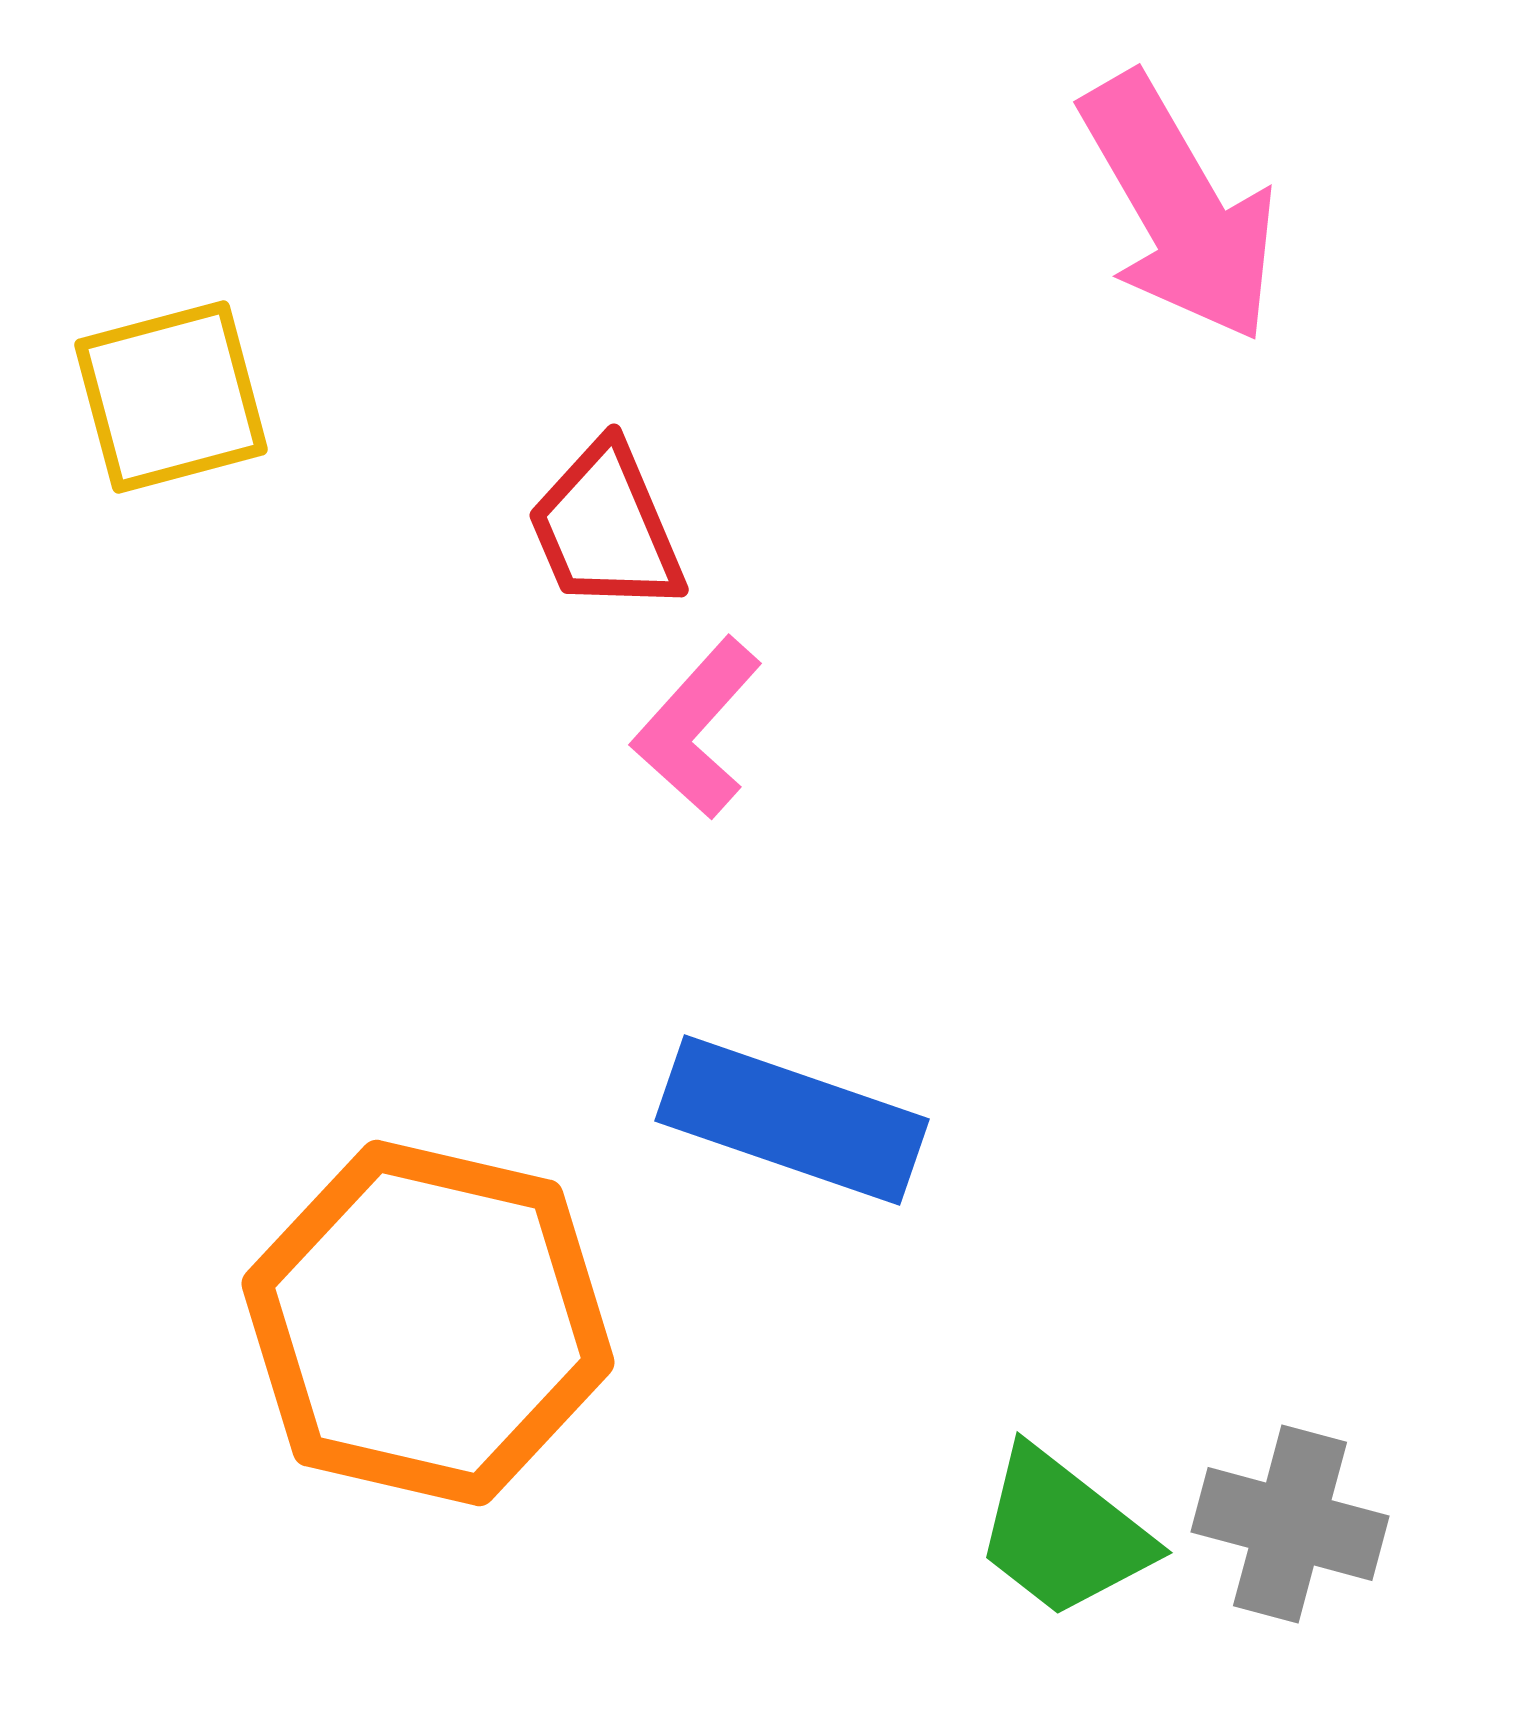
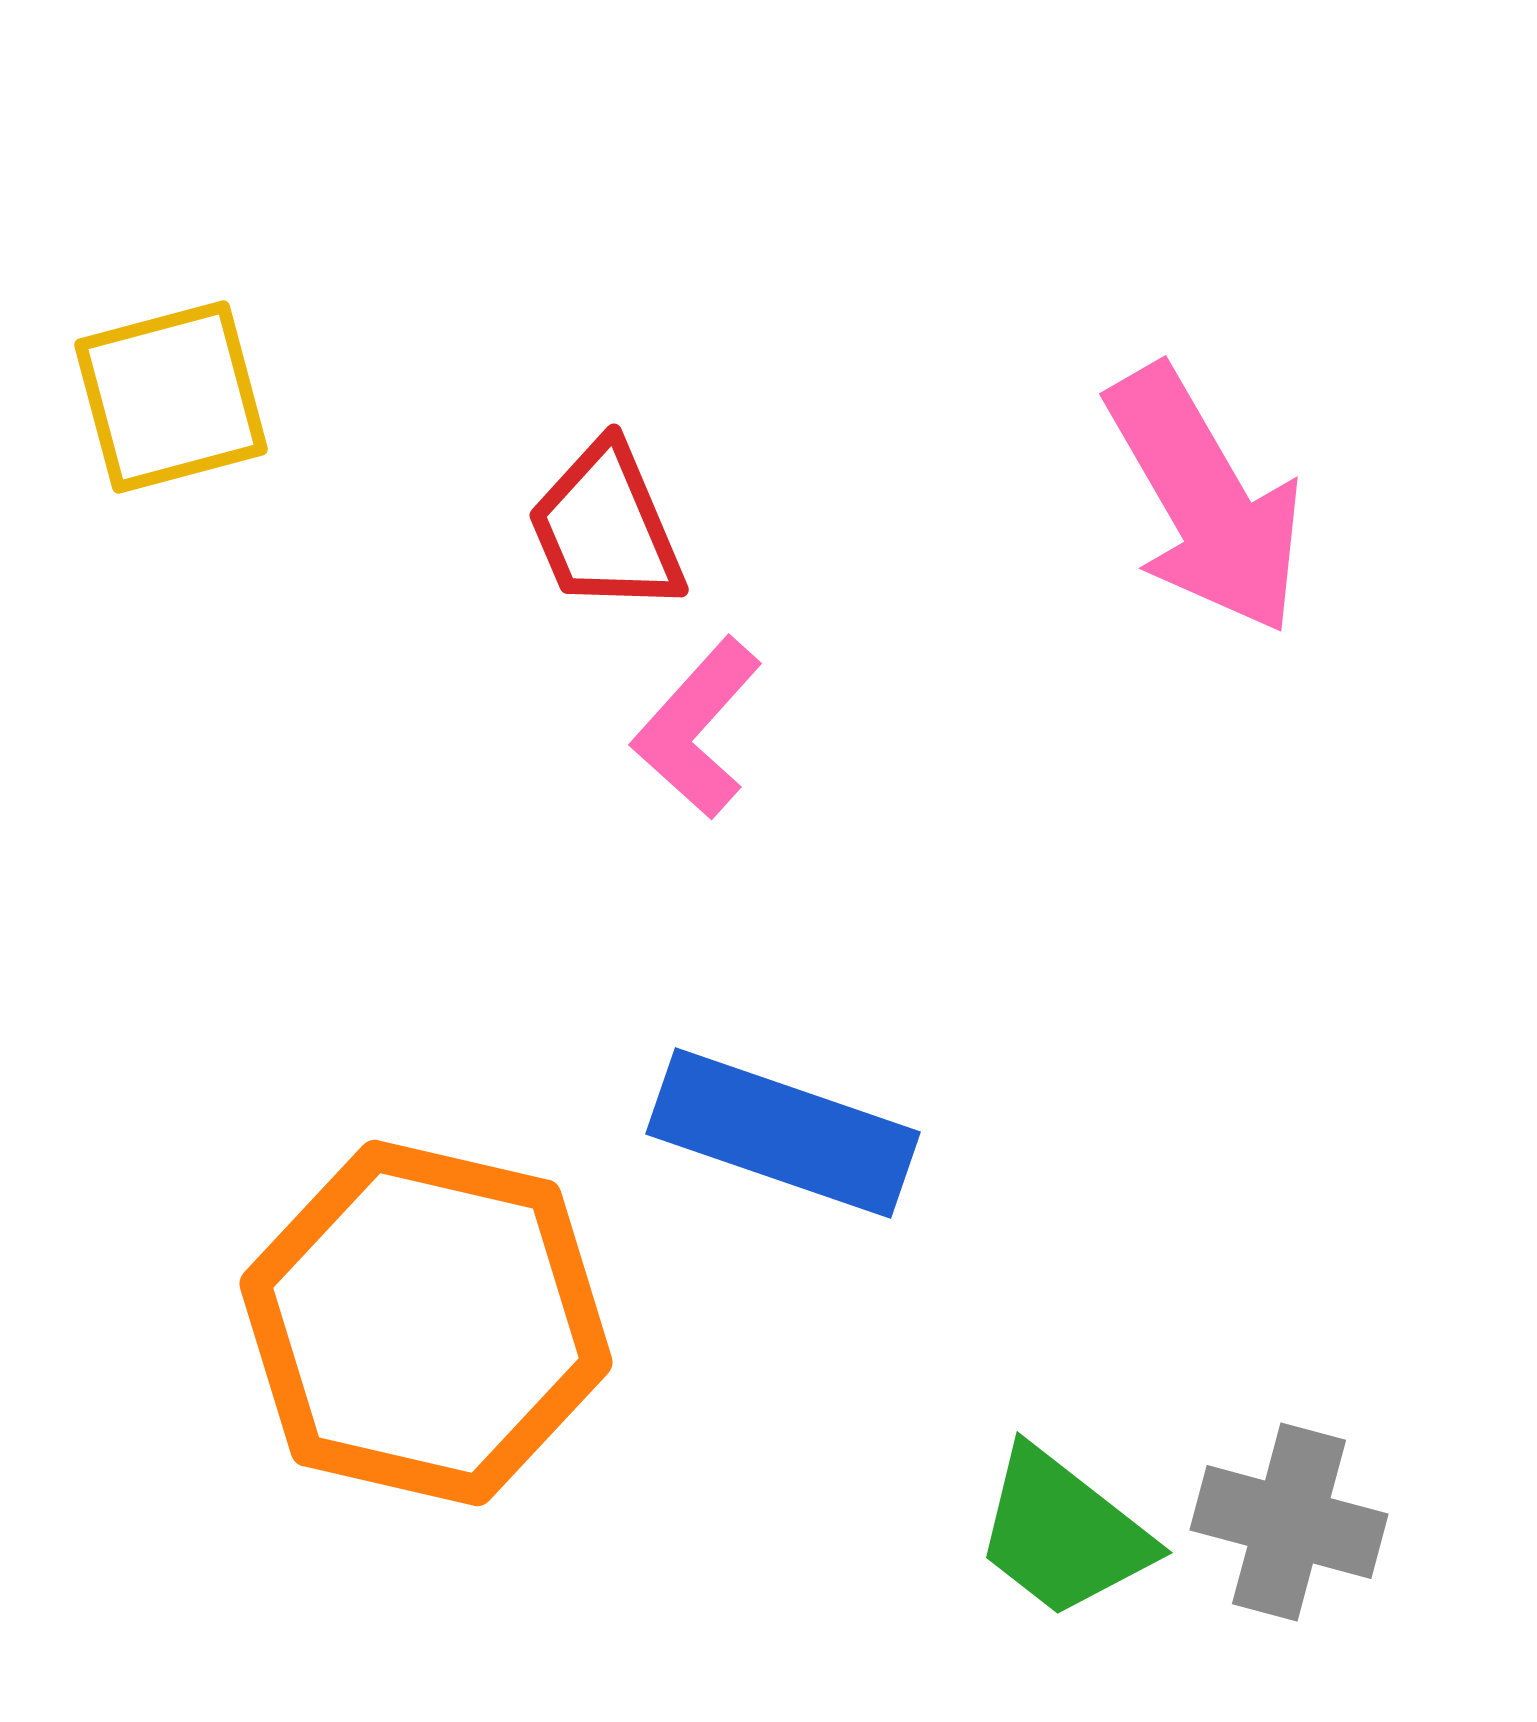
pink arrow: moved 26 px right, 292 px down
blue rectangle: moved 9 px left, 13 px down
orange hexagon: moved 2 px left
gray cross: moved 1 px left, 2 px up
